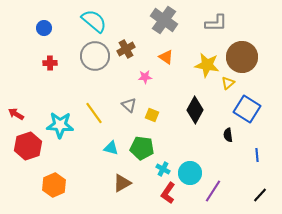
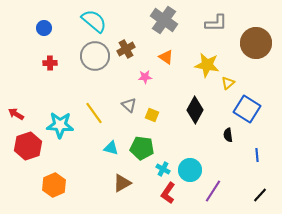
brown circle: moved 14 px right, 14 px up
cyan circle: moved 3 px up
